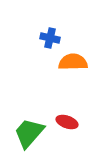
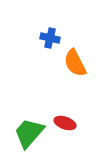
orange semicircle: moved 2 px right, 1 px down; rotated 116 degrees counterclockwise
red ellipse: moved 2 px left, 1 px down
